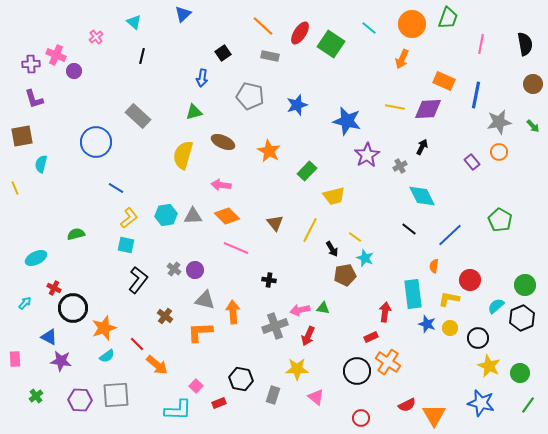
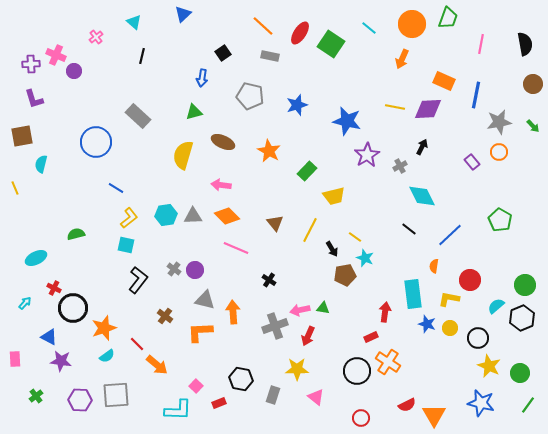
black cross at (269, 280): rotated 24 degrees clockwise
